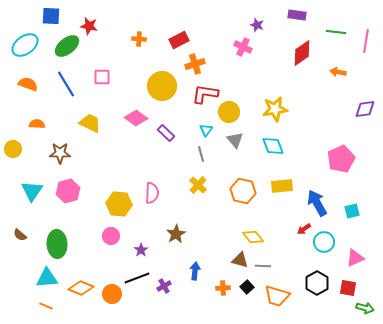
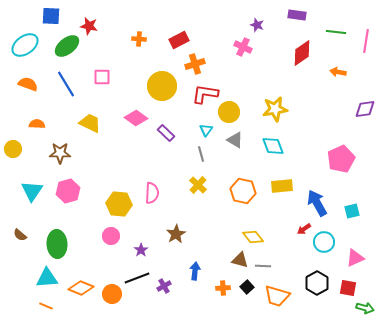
gray triangle at (235, 140): rotated 18 degrees counterclockwise
